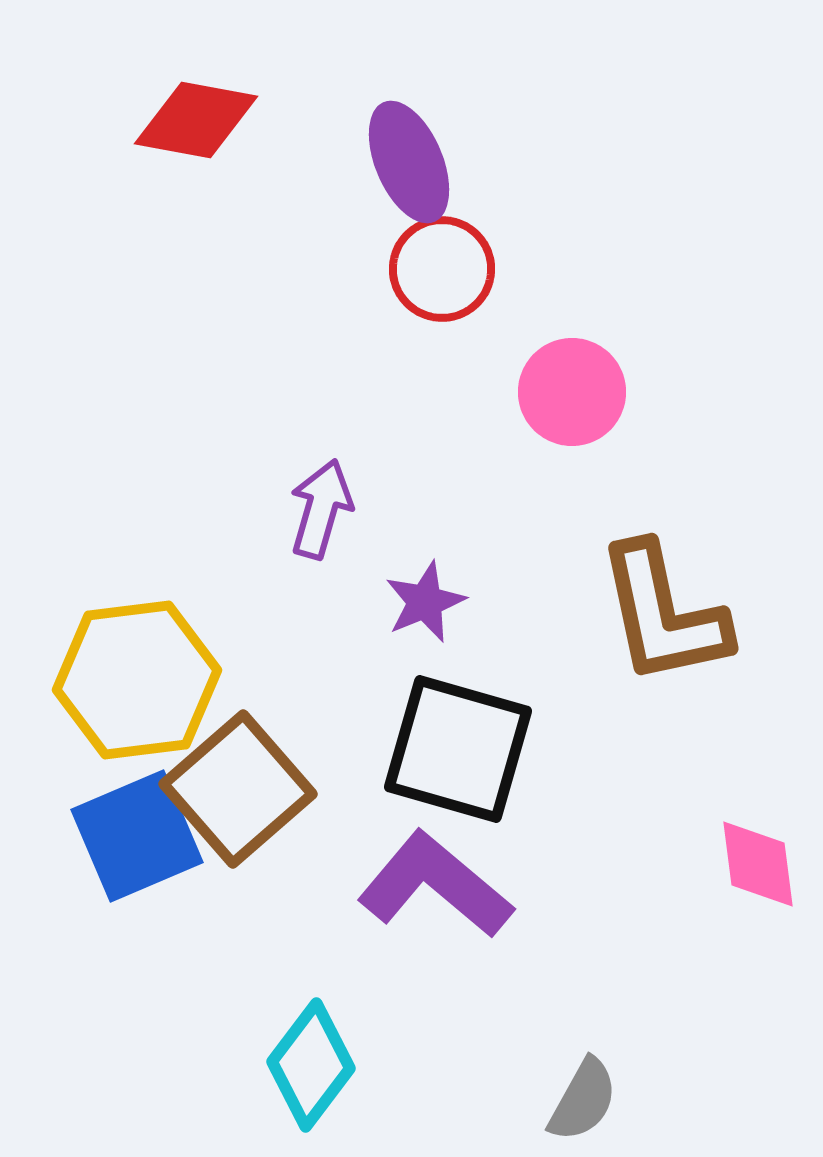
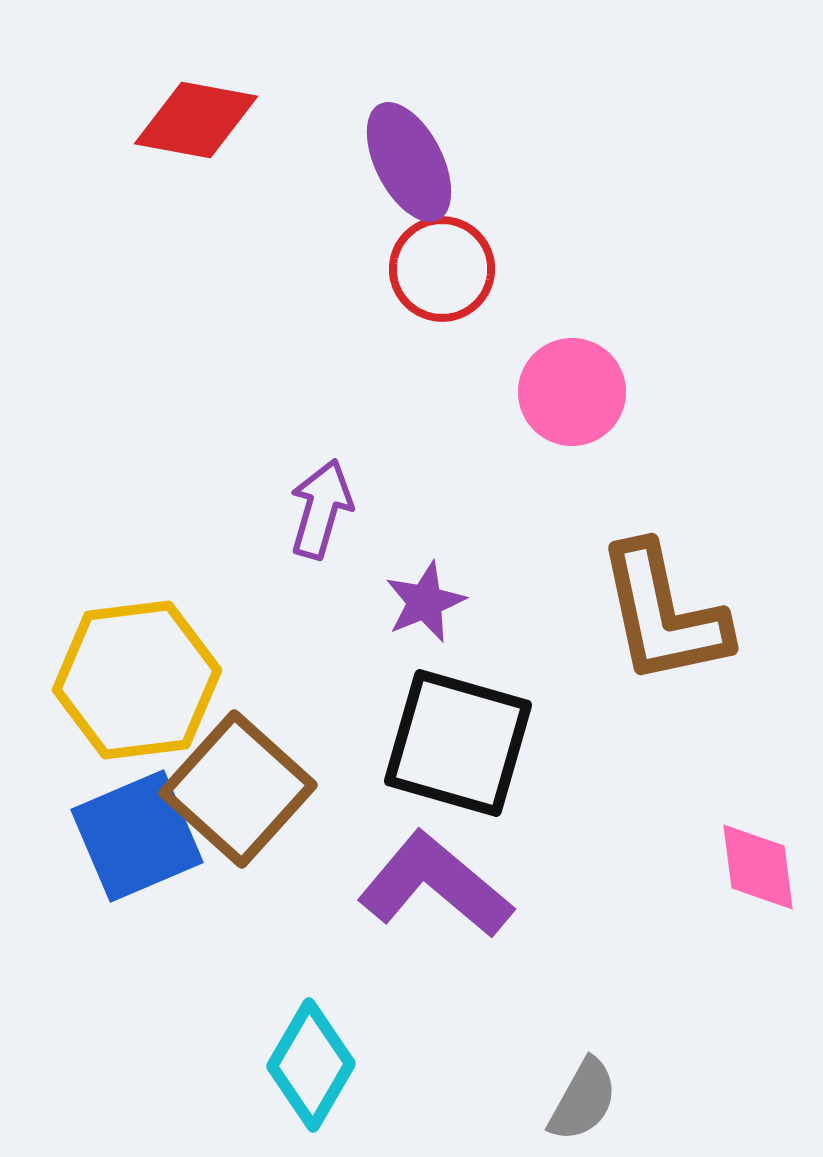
purple ellipse: rotated 4 degrees counterclockwise
black square: moved 6 px up
brown square: rotated 7 degrees counterclockwise
pink diamond: moved 3 px down
cyan diamond: rotated 7 degrees counterclockwise
